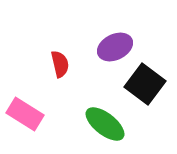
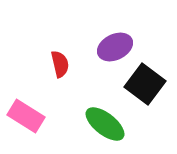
pink rectangle: moved 1 px right, 2 px down
